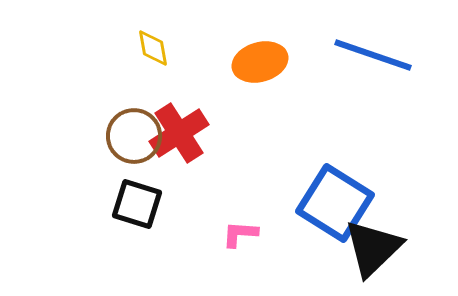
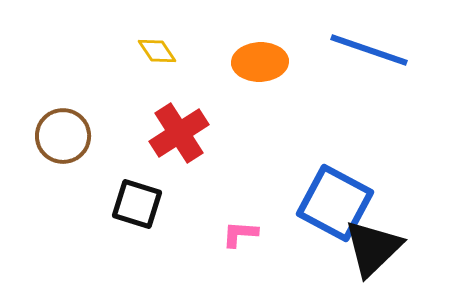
yellow diamond: moved 4 px right, 3 px down; rotated 24 degrees counterclockwise
blue line: moved 4 px left, 5 px up
orange ellipse: rotated 14 degrees clockwise
brown circle: moved 71 px left
blue square: rotated 4 degrees counterclockwise
